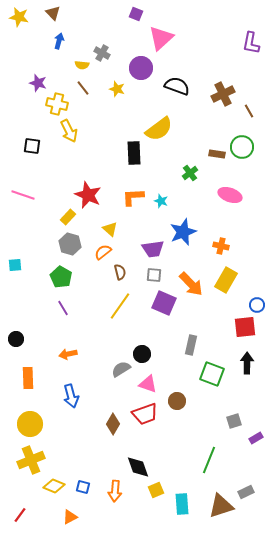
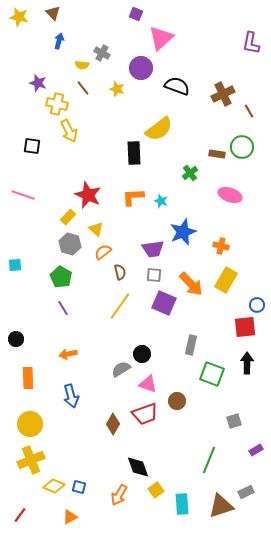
yellow triangle at (110, 229): moved 14 px left
purple rectangle at (256, 438): moved 12 px down
blue square at (83, 487): moved 4 px left
yellow square at (156, 490): rotated 14 degrees counterclockwise
orange arrow at (115, 491): moved 4 px right, 4 px down; rotated 25 degrees clockwise
